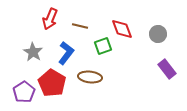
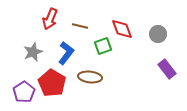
gray star: rotated 18 degrees clockwise
